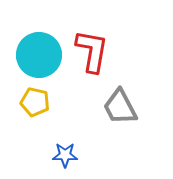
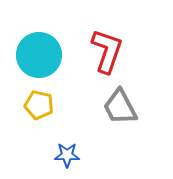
red L-shape: moved 15 px right; rotated 9 degrees clockwise
yellow pentagon: moved 4 px right, 3 px down
blue star: moved 2 px right
